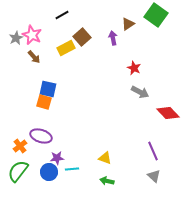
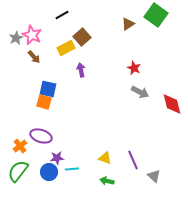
purple arrow: moved 32 px left, 32 px down
red diamond: moved 4 px right, 9 px up; rotated 30 degrees clockwise
purple line: moved 20 px left, 9 px down
